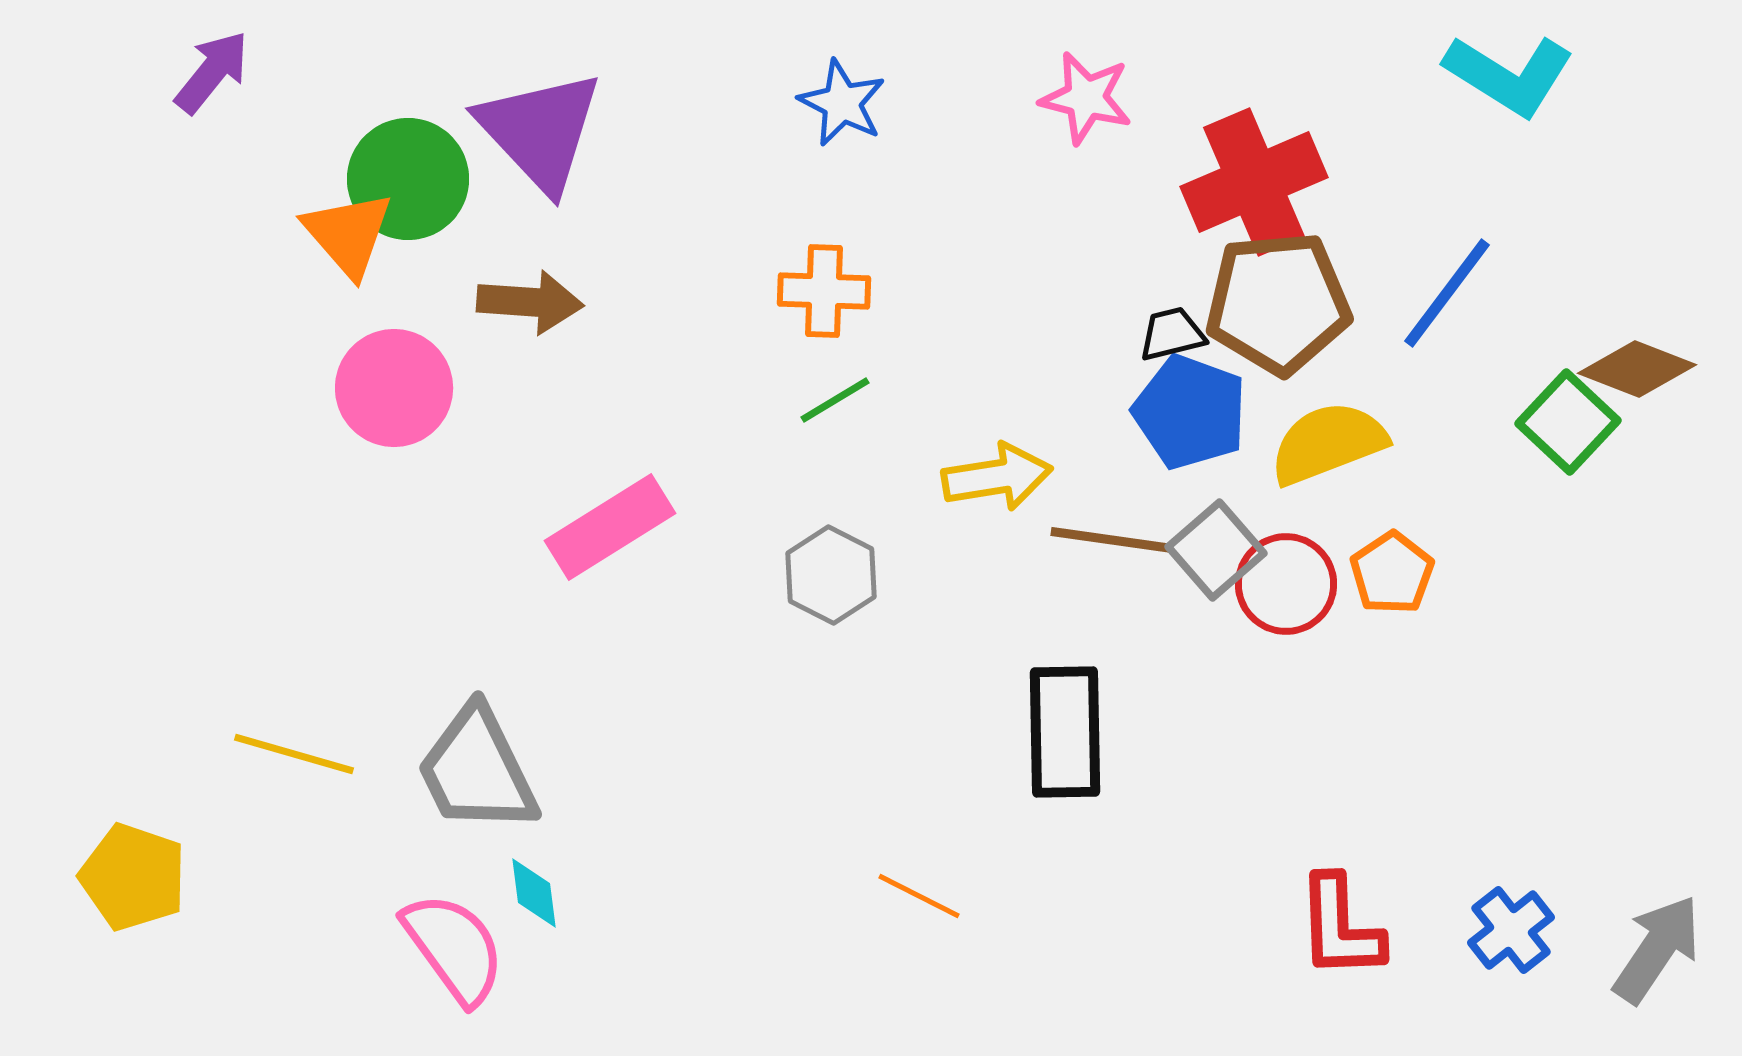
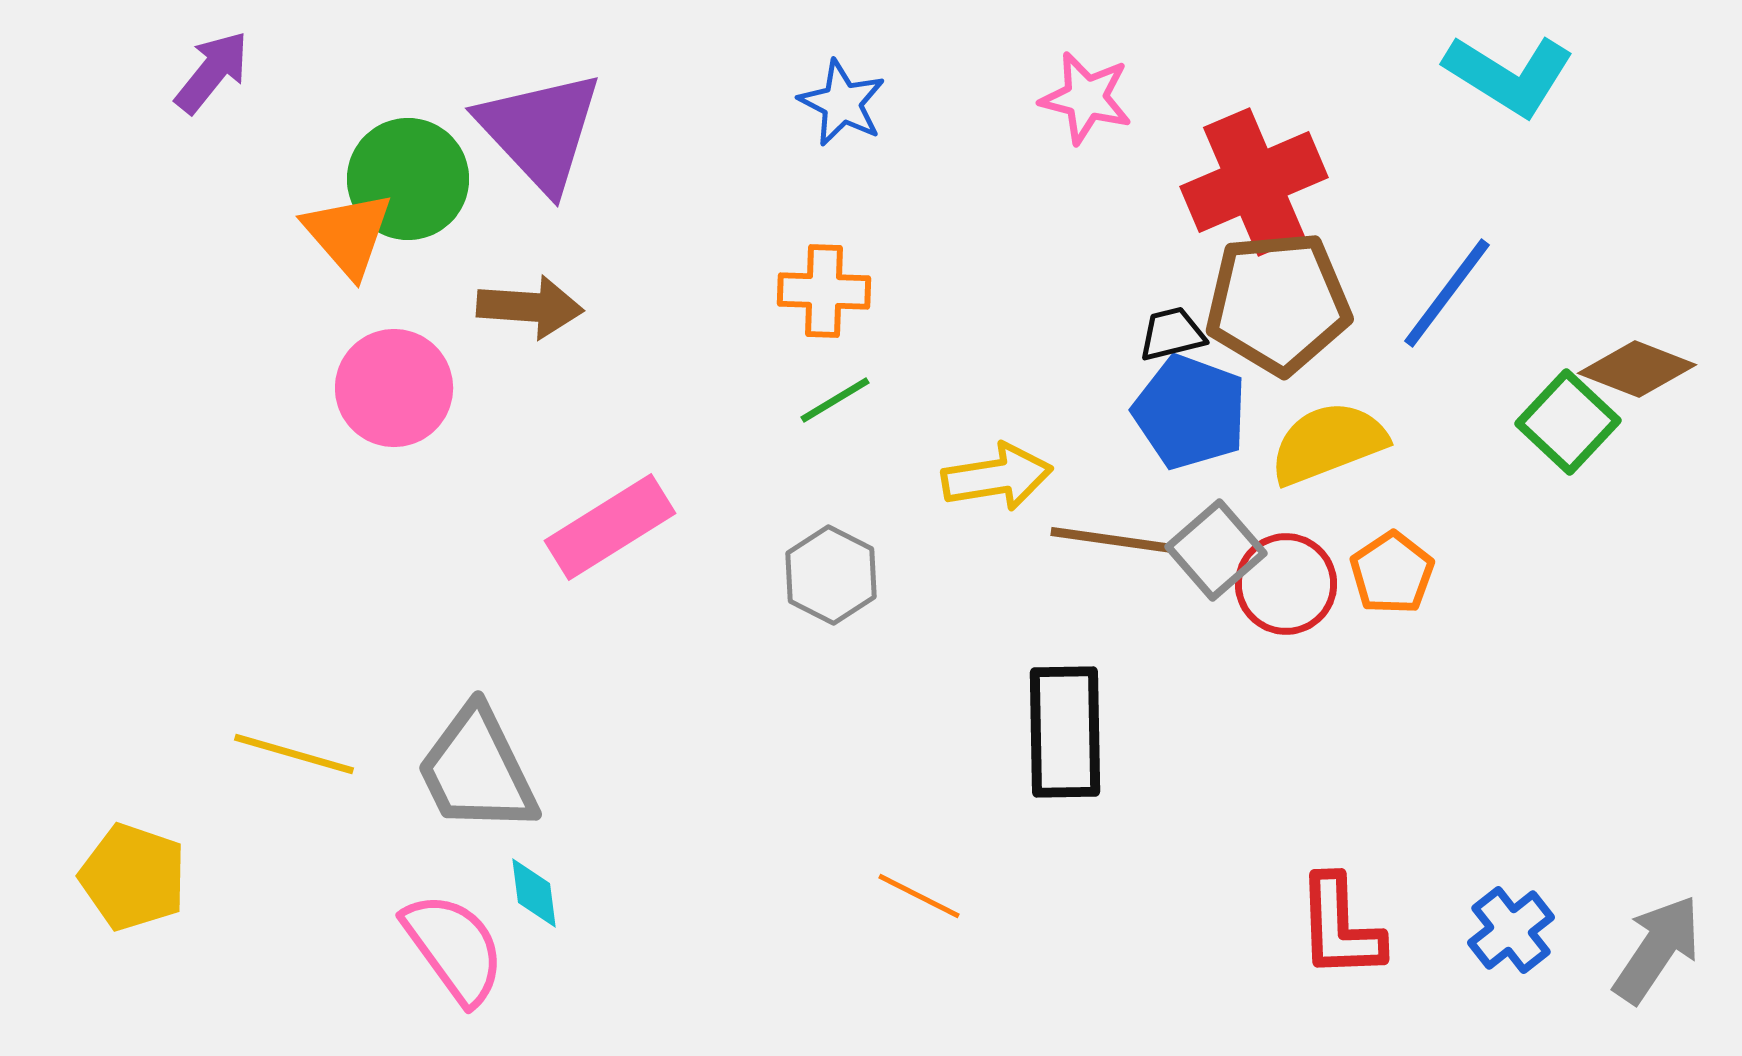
brown arrow: moved 5 px down
